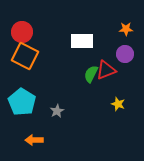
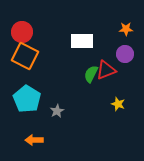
cyan pentagon: moved 5 px right, 3 px up
